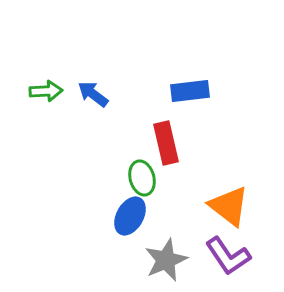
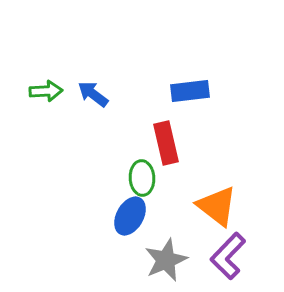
green ellipse: rotated 12 degrees clockwise
orange triangle: moved 12 px left
purple L-shape: rotated 78 degrees clockwise
